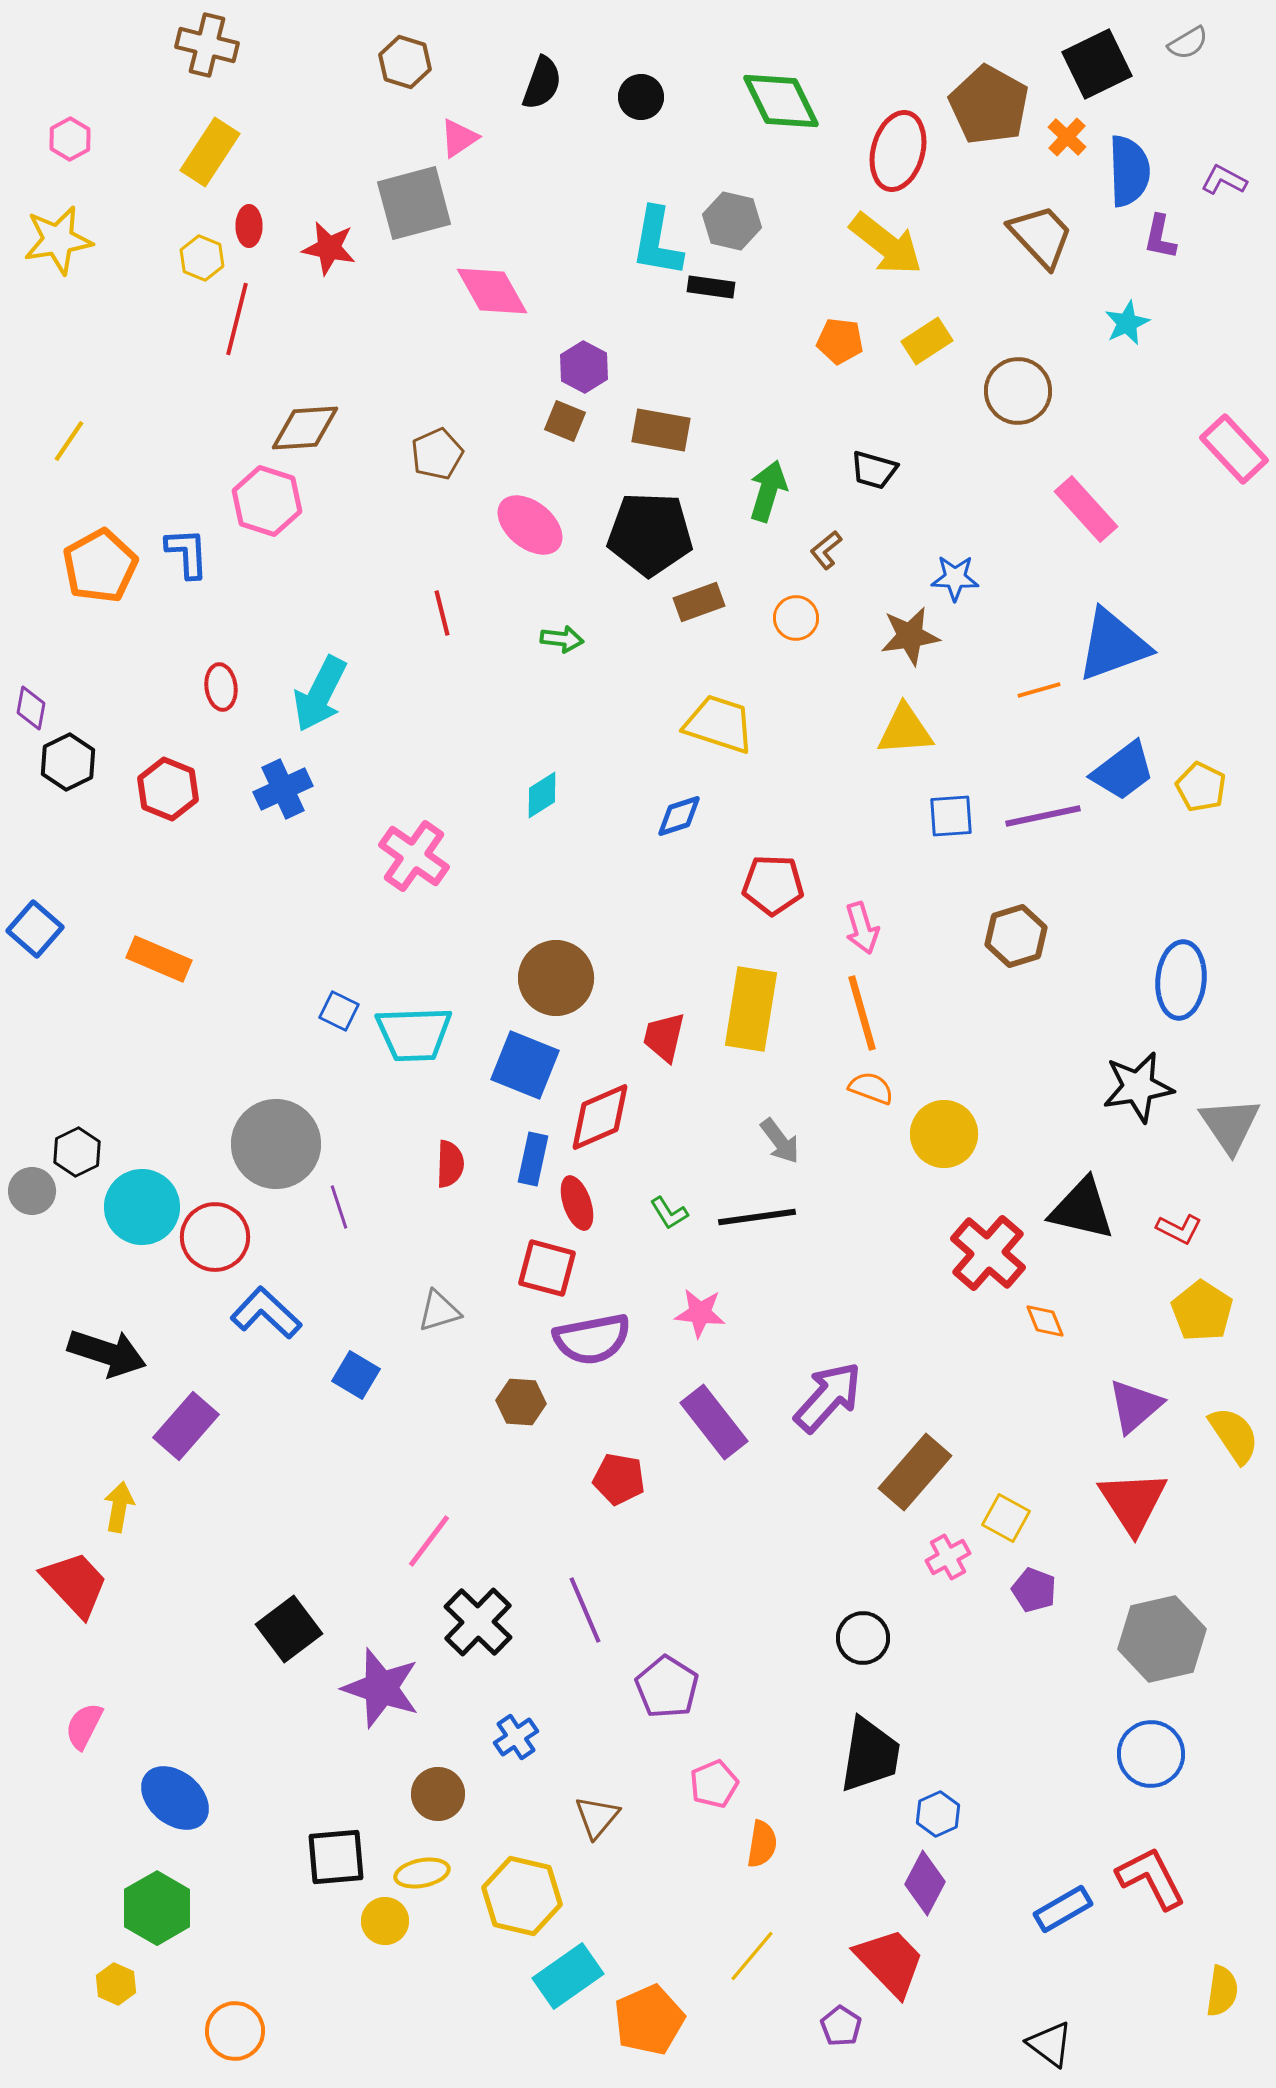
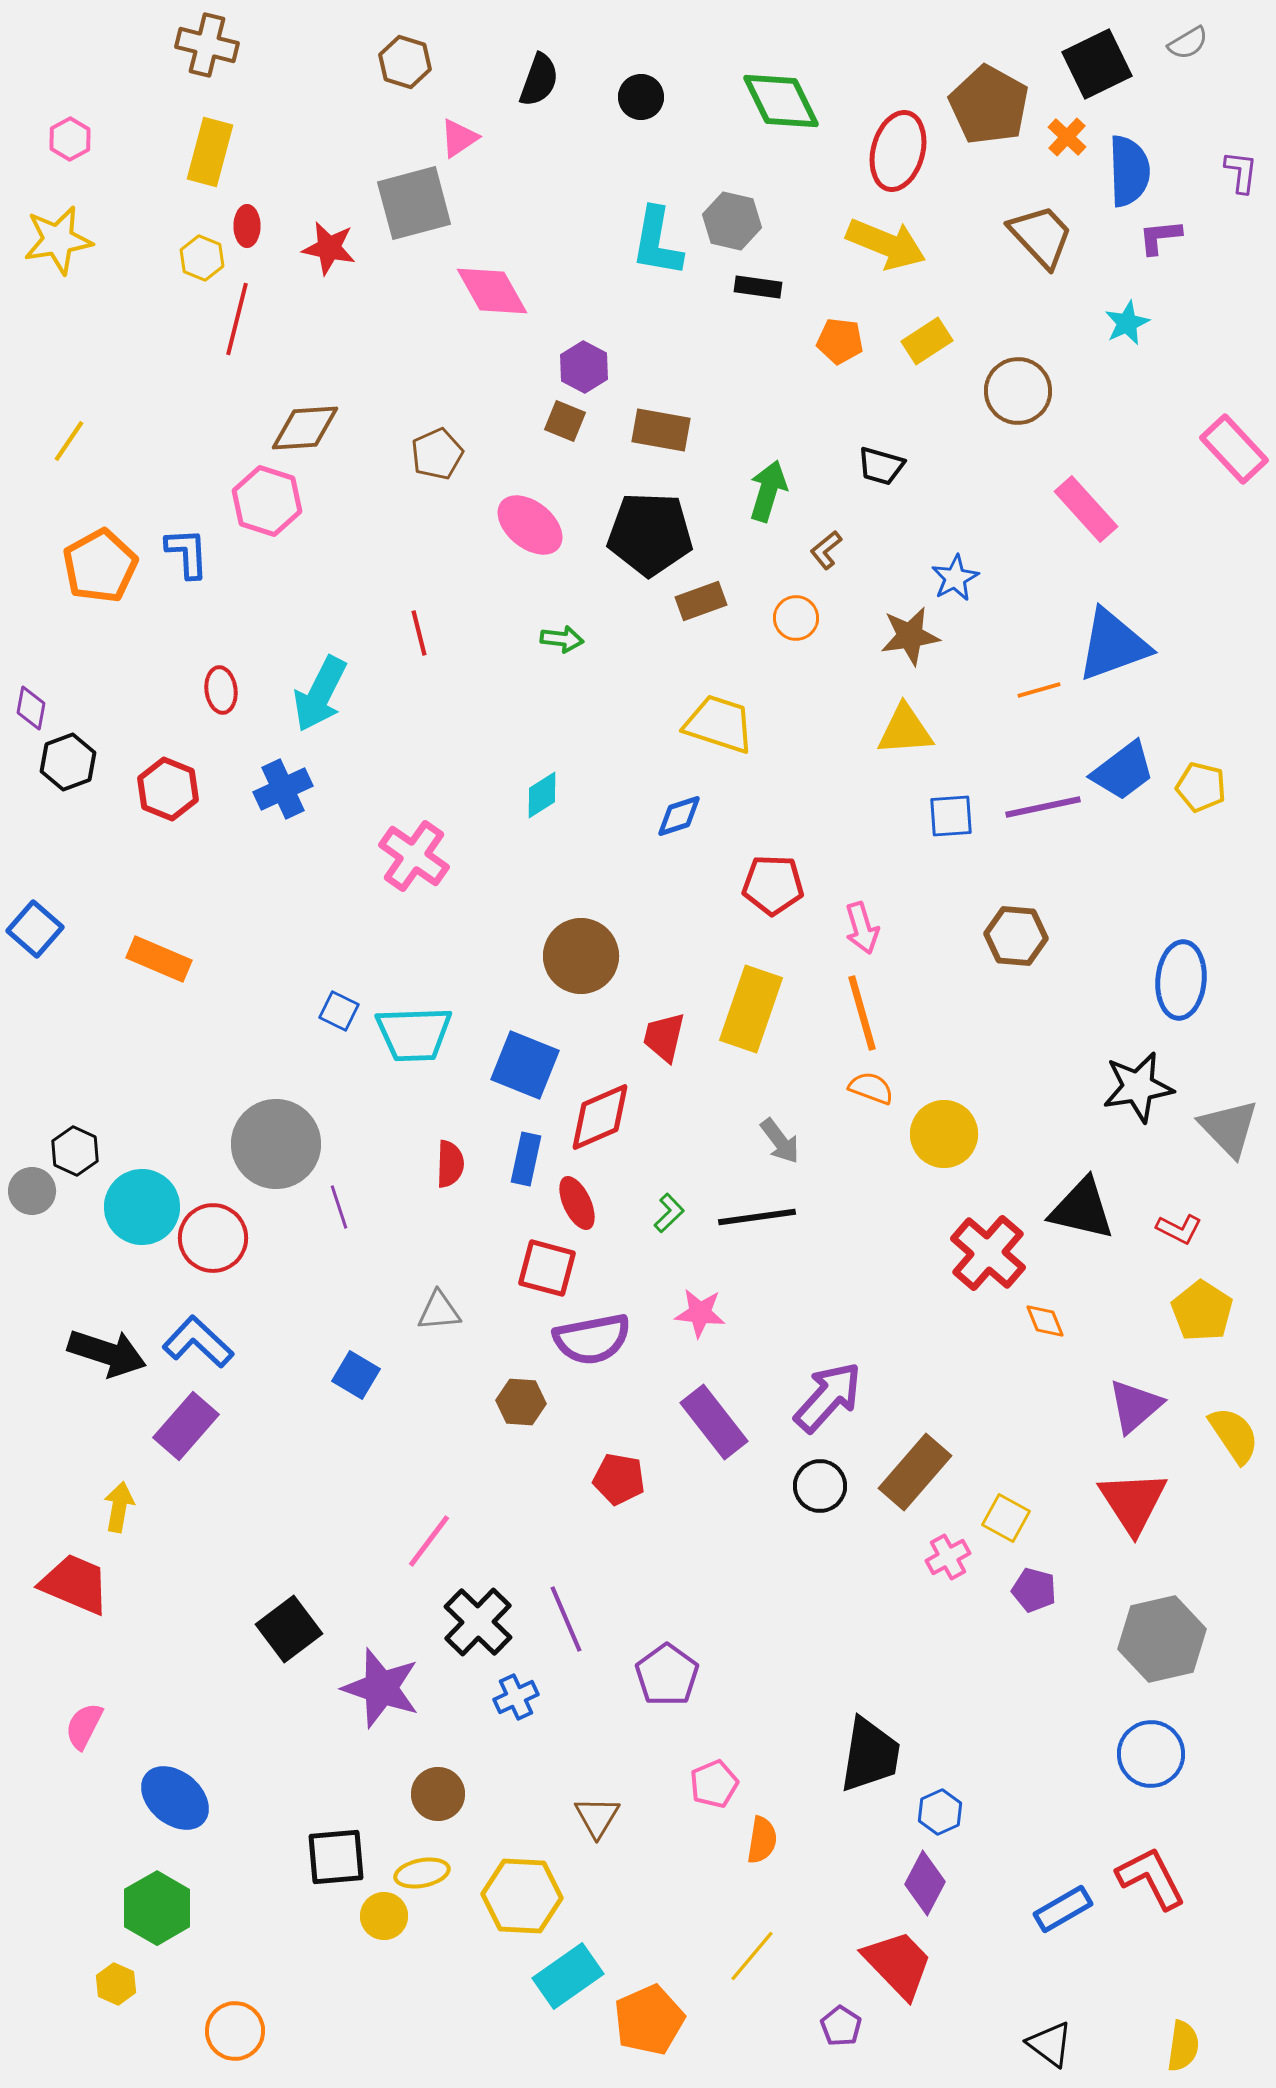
black semicircle at (542, 83): moved 3 px left, 3 px up
yellow rectangle at (210, 152): rotated 18 degrees counterclockwise
purple L-shape at (1224, 180): moved 17 px right, 8 px up; rotated 69 degrees clockwise
red ellipse at (249, 226): moved 2 px left
purple L-shape at (1160, 237): rotated 72 degrees clockwise
yellow arrow at (886, 244): rotated 16 degrees counterclockwise
black rectangle at (711, 287): moved 47 px right
black trapezoid at (874, 470): moved 7 px right, 4 px up
blue star at (955, 578): rotated 30 degrees counterclockwise
brown rectangle at (699, 602): moved 2 px right, 1 px up
red line at (442, 613): moved 23 px left, 20 px down
red ellipse at (221, 687): moved 3 px down
black hexagon at (68, 762): rotated 6 degrees clockwise
yellow pentagon at (1201, 787): rotated 12 degrees counterclockwise
purple line at (1043, 816): moved 9 px up
brown hexagon at (1016, 936): rotated 22 degrees clockwise
brown circle at (556, 978): moved 25 px right, 22 px up
yellow rectangle at (751, 1009): rotated 10 degrees clockwise
gray triangle at (1230, 1125): moved 1 px left, 3 px down; rotated 10 degrees counterclockwise
black hexagon at (77, 1152): moved 2 px left, 1 px up; rotated 9 degrees counterclockwise
blue rectangle at (533, 1159): moved 7 px left
red ellipse at (577, 1203): rotated 6 degrees counterclockwise
green L-shape at (669, 1213): rotated 102 degrees counterclockwise
red circle at (215, 1237): moved 2 px left, 1 px down
gray triangle at (439, 1311): rotated 12 degrees clockwise
blue L-shape at (266, 1313): moved 68 px left, 29 px down
red trapezoid at (75, 1584): rotated 24 degrees counterclockwise
purple pentagon at (1034, 1590): rotated 6 degrees counterclockwise
purple line at (585, 1610): moved 19 px left, 9 px down
black circle at (863, 1638): moved 43 px left, 152 px up
purple pentagon at (667, 1687): moved 12 px up; rotated 4 degrees clockwise
blue cross at (516, 1737): moved 40 px up; rotated 9 degrees clockwise
blue hexagon at (938, 1814): moved 2 px right, 2 px up
brown triangle at (597, 1817): rotated 9 degrees counterclockwise
orange semicircle at (762, 1844): moved 4 px up
yellow hexagon at (522, 1896): rotated 10 degrees counterclockwise
yellow circle at (385, 1921): moved 1 px left, 5 px up
red trapezoid at (890, 1962): moved 8 px right, 2 px down
yellow semicircle at (1222, 1991): moved 39 px left, 55 px down
